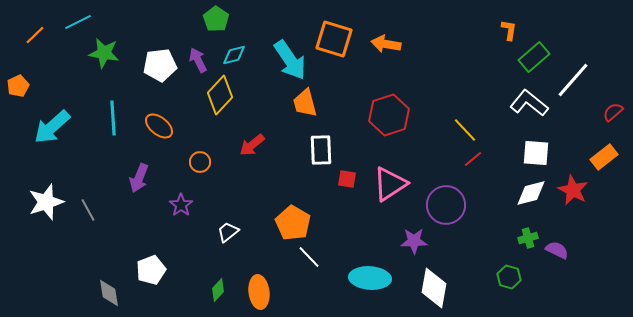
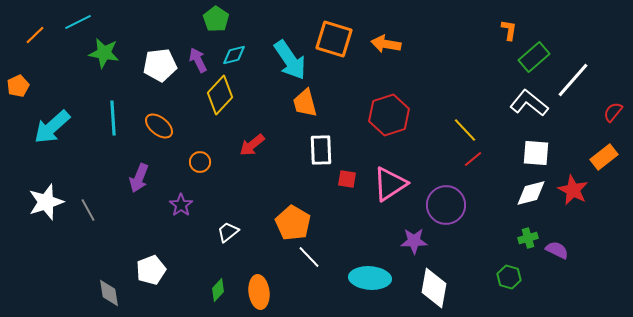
red semicircle at (613, 112): rotated 10 degrees counterclockwise
